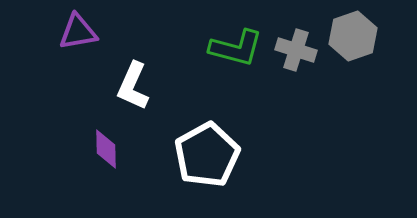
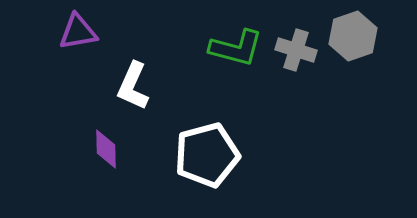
white pentagon: rotated 14 degrees clockwise
